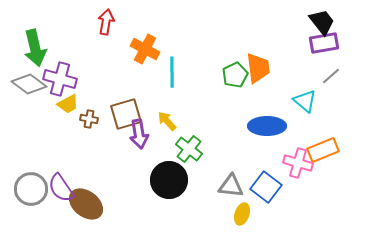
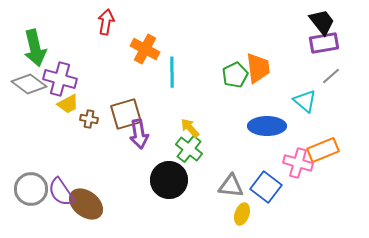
yellow arrow: moved 23 px right, 7 px down
purple semicircle: moved 4 px down
